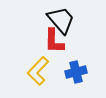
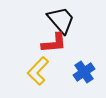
red L-shape: moved 2 px down; rotated 96 degrees counterclockwise
blue cross: moved 8 px right; rotated 20 degrees counterclockwise
